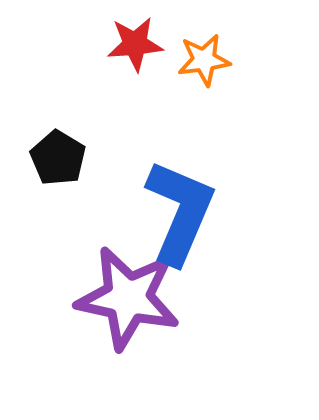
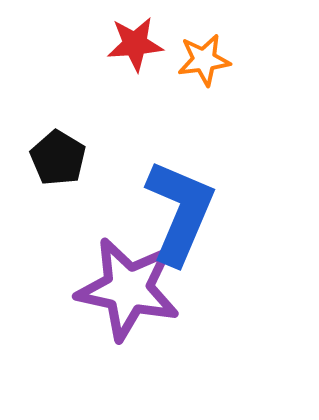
purple star: moved 9 px up
